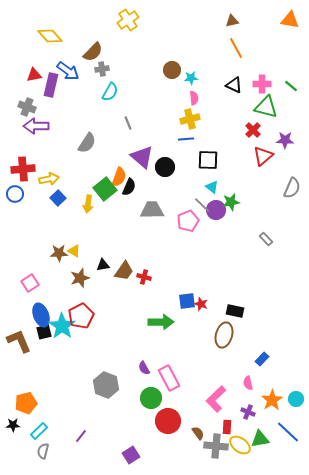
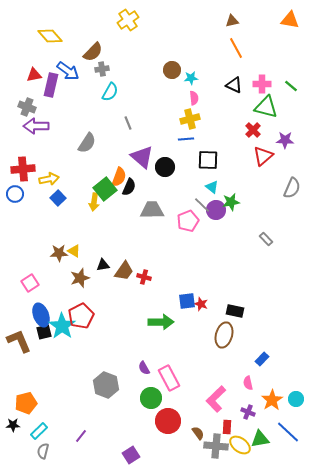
yellow arrow at (88, 204): moved 6 px right, 2 px up
